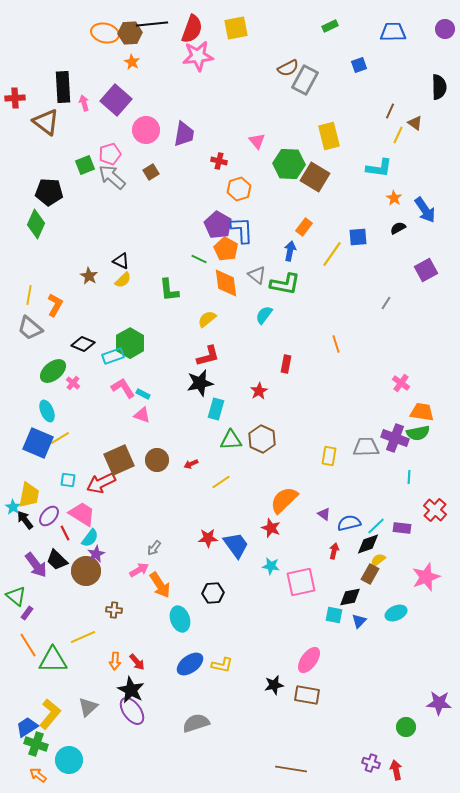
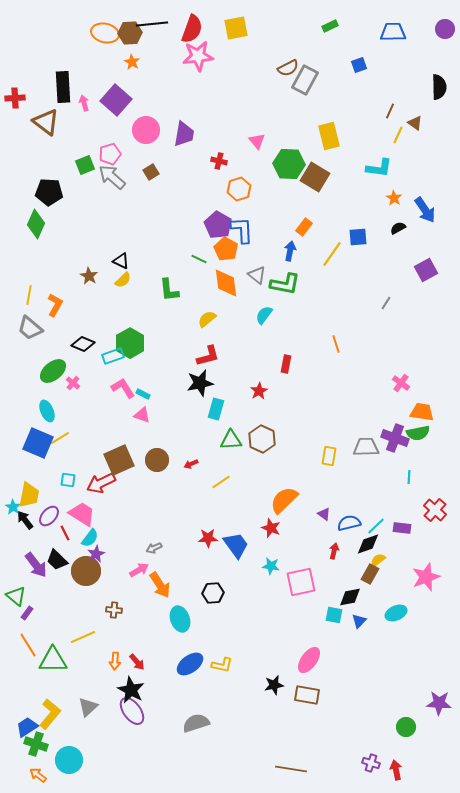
gray arrow at (154, 548): rotated 28 degrees clockwise
